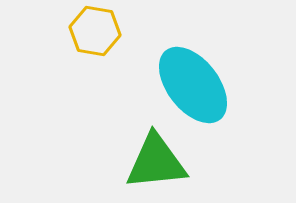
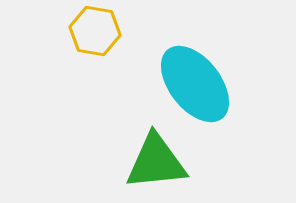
cyan ellipse: moved 2 px right, 1 px up
